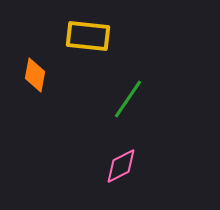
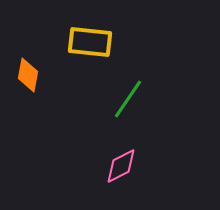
yellow rectangle: moved 2 px right, 6 px down
orange diamond: moved 7 px left
